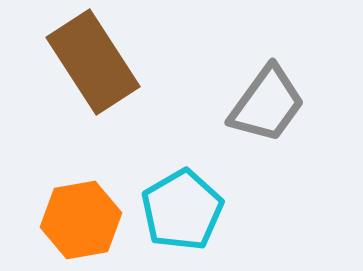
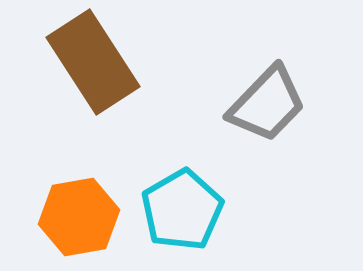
gray trapezoid: rotated 8 degrees clockwise
orange hexagon: moved 2 px left, 3 px up
